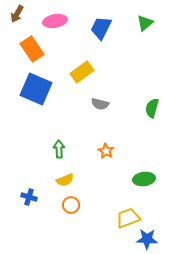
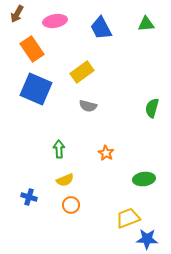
green triangle: moved 1 px right, 1 px down; rotated 36 degrees clockwise
blue trapezoid: rotated 55 degrees counterclockwise
gray semicircle: moved 12 px left, 2 px down
orange star: moved 2 px down
